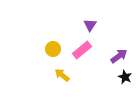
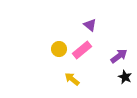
purple triangle: rotated 24 degrees counterclockwise
yellow circle: moved 6 px right
yellow arrow: moved 10 px right, 4 px down
